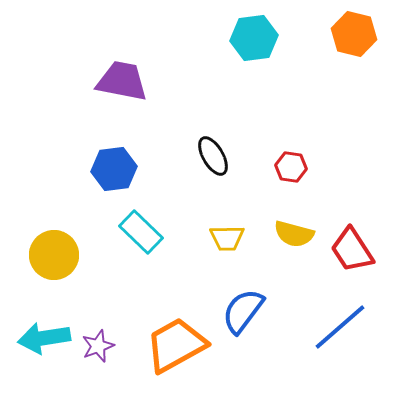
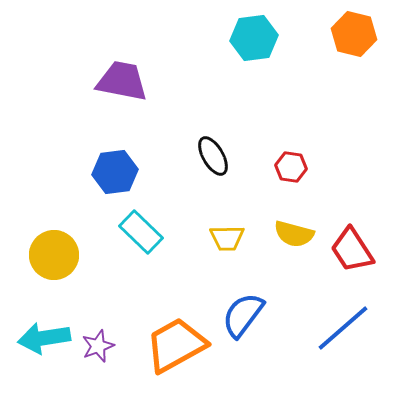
blue hexagon: moved 1 px right, 3 px down
blue semicircle: moved 4 px down
blue line: moved 3 px right, 1 px down
